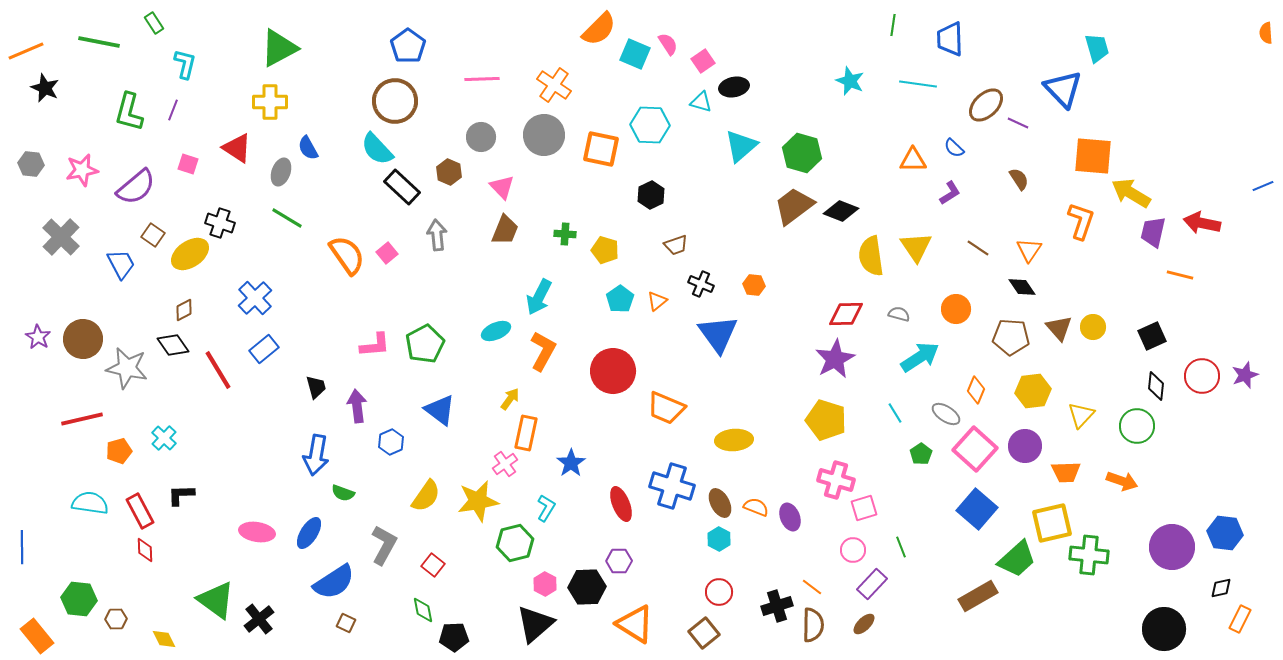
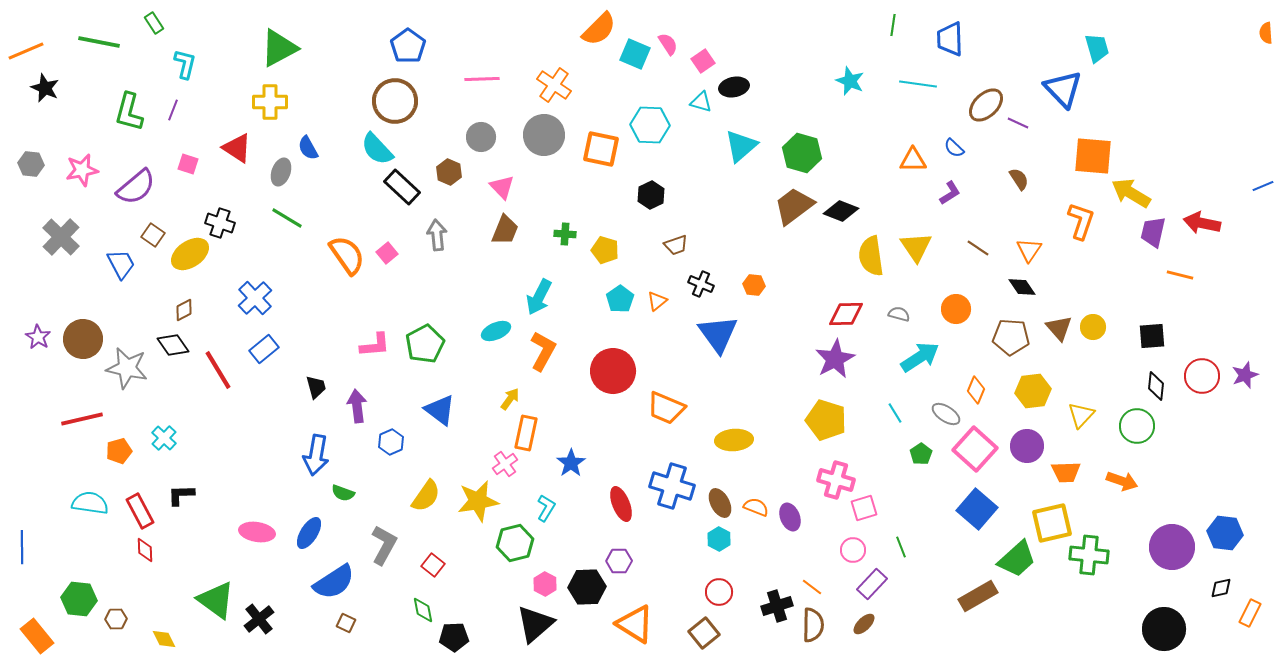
black square at (1152, 336): rotated 20 degrees clockwise
purple circle at (1025, 446): moved 2 px right
orange rectangle at (1240, 619): moved 10 px right, 6 px up
